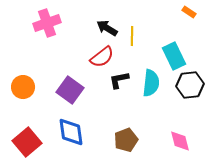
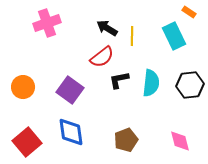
cyan rectangle: moved 20 px up
